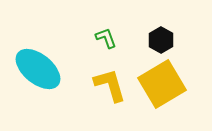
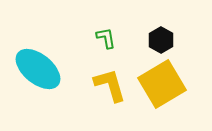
green L-shape: rotated 10 degrees clockwise
